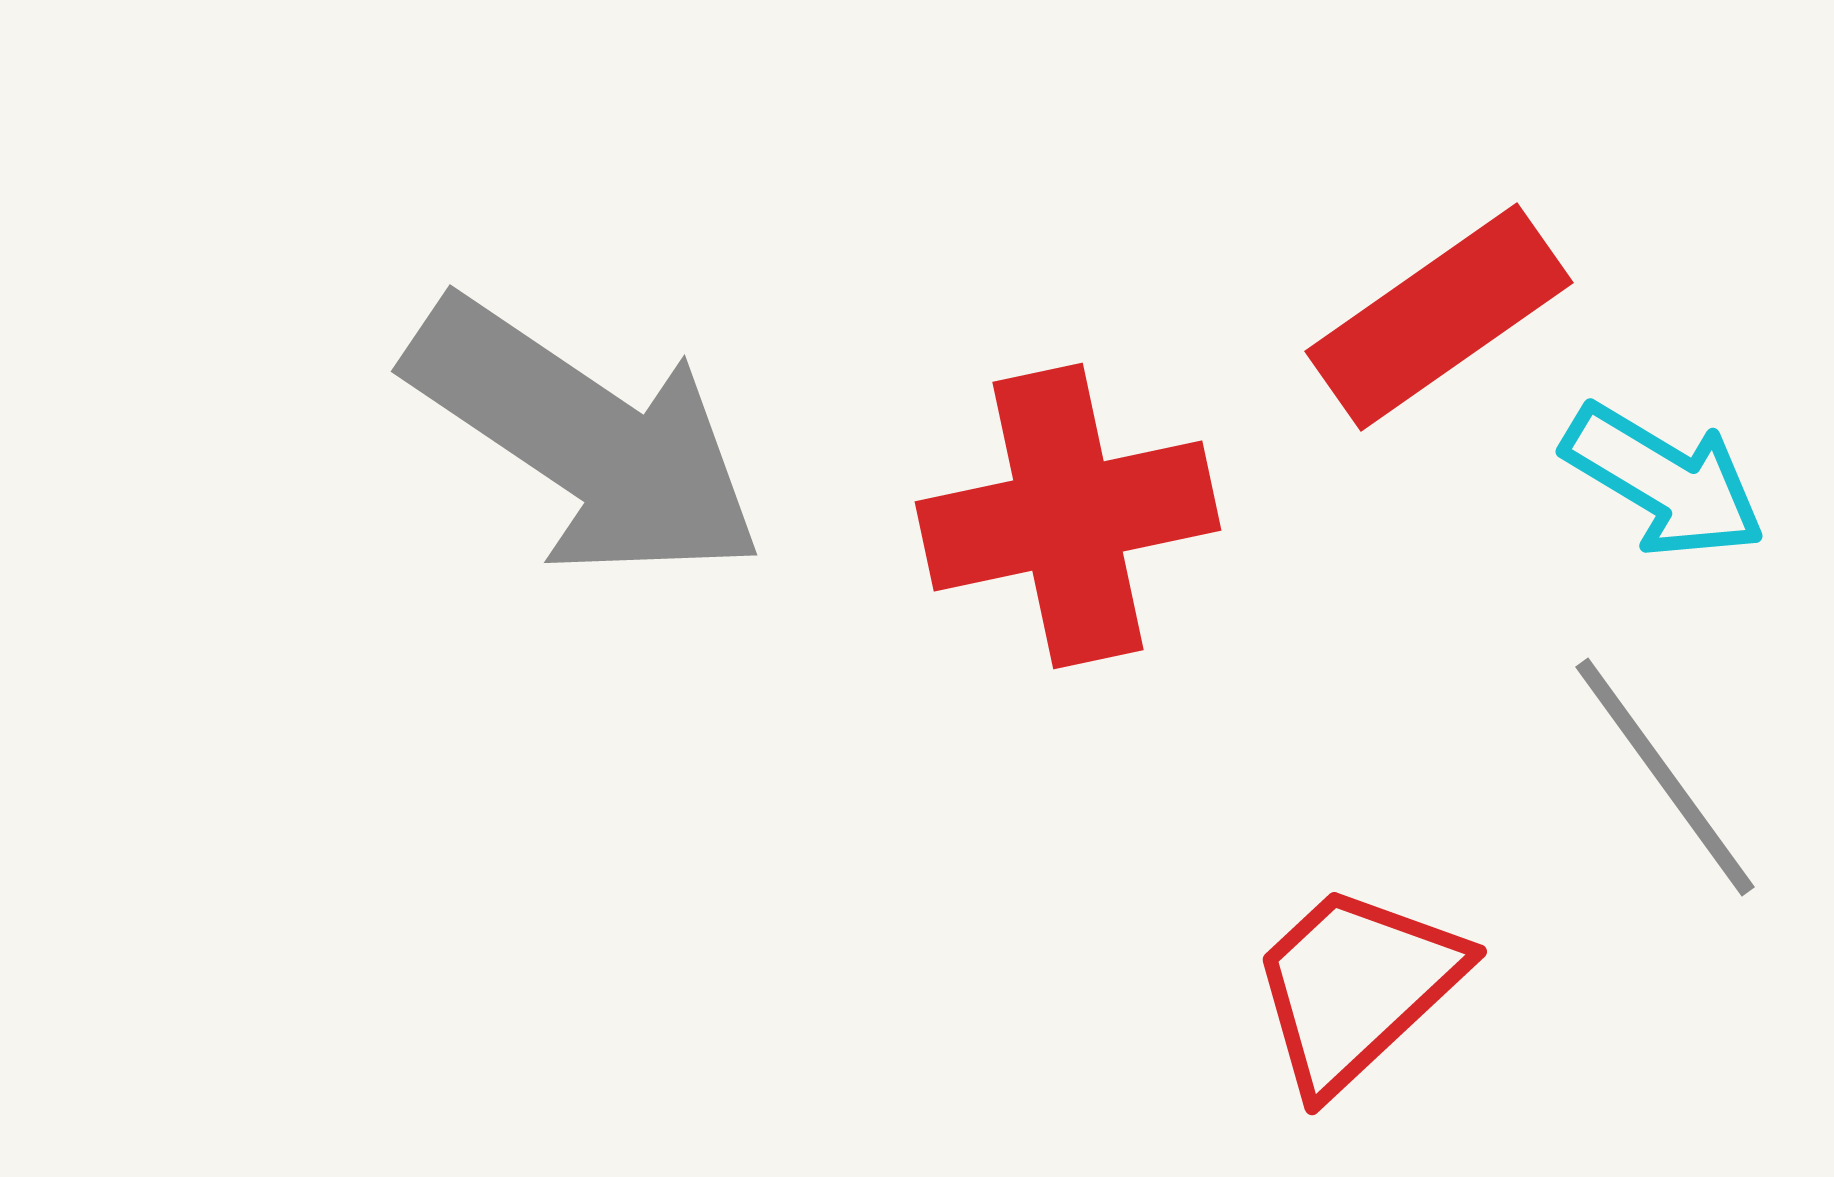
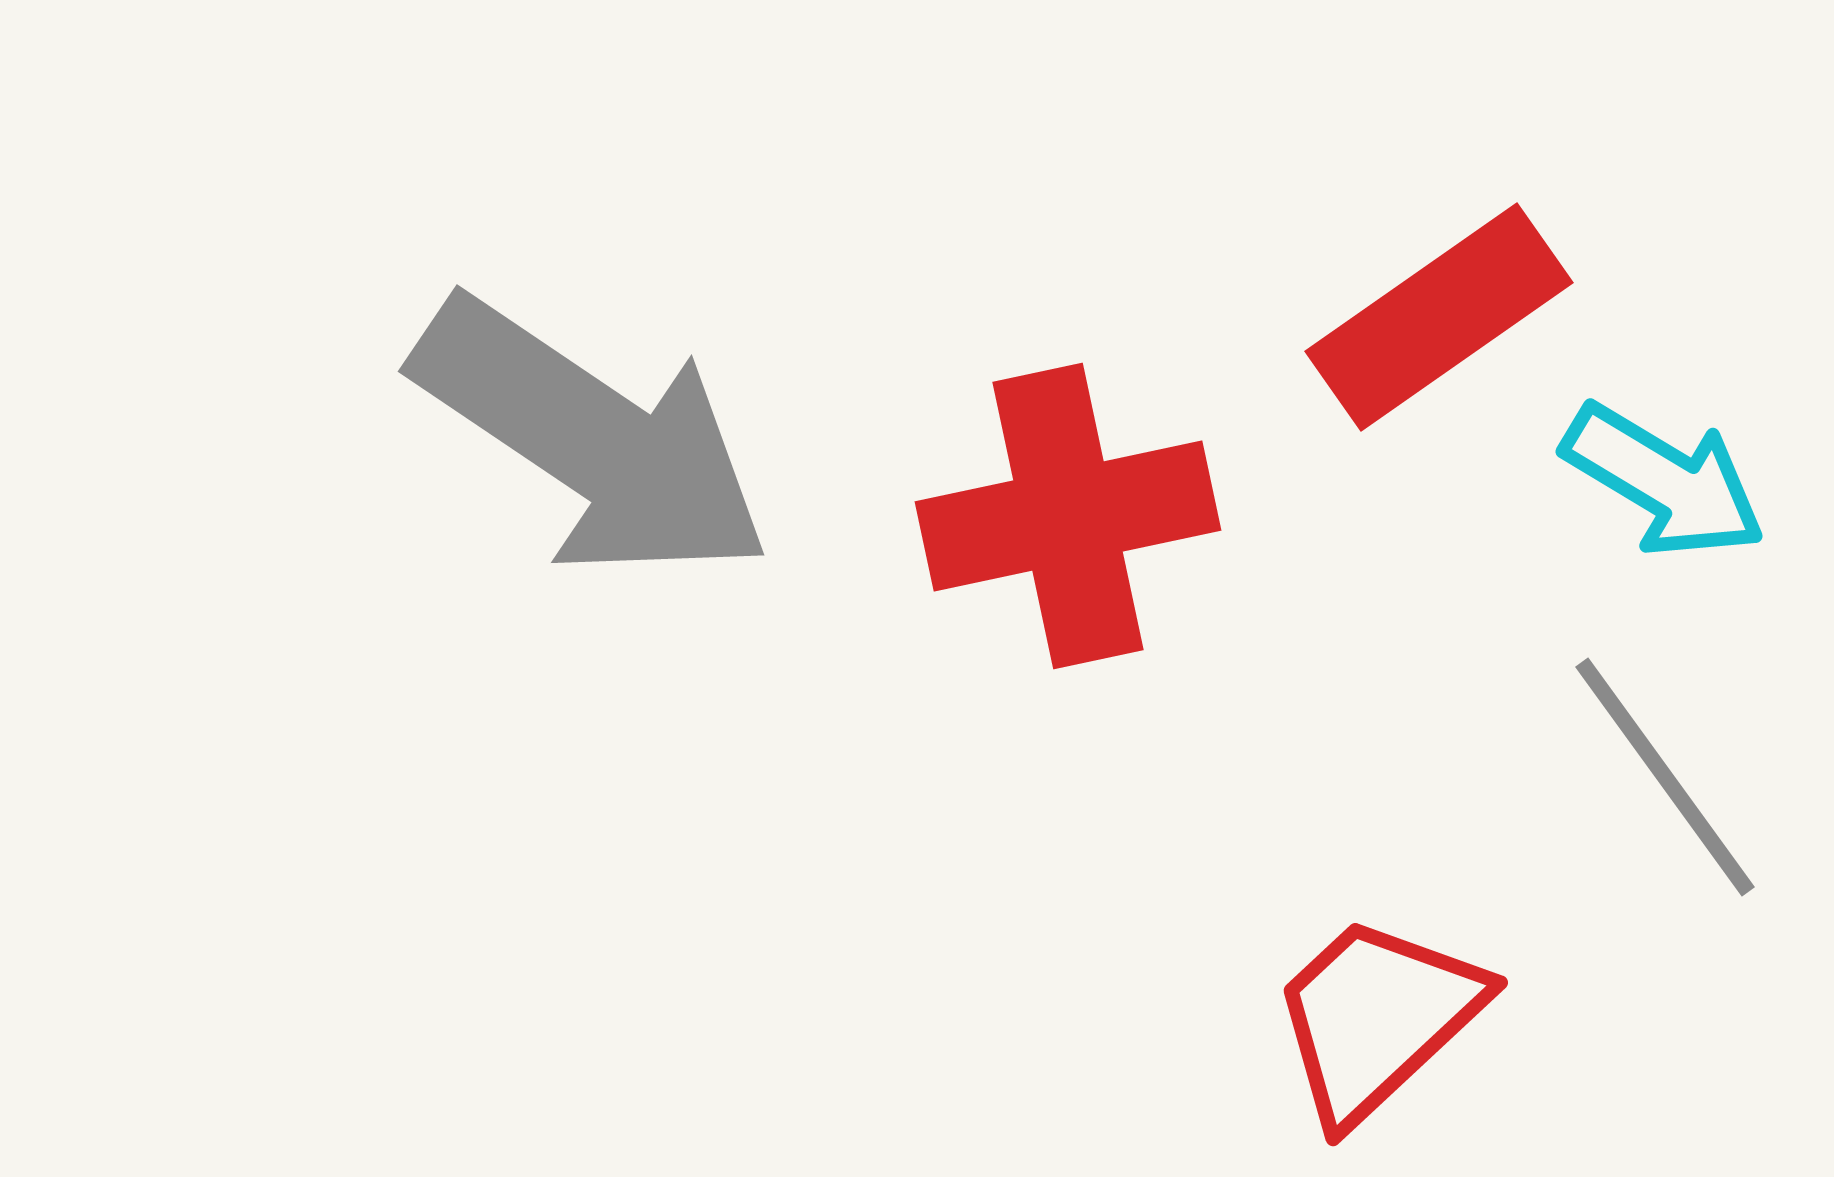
gray arrow: moved 7 px right
red trapezoid: moved 21 px right, 31 px down
